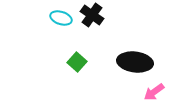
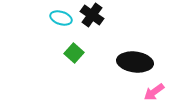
green square: moved 3 px left, 9 px up
